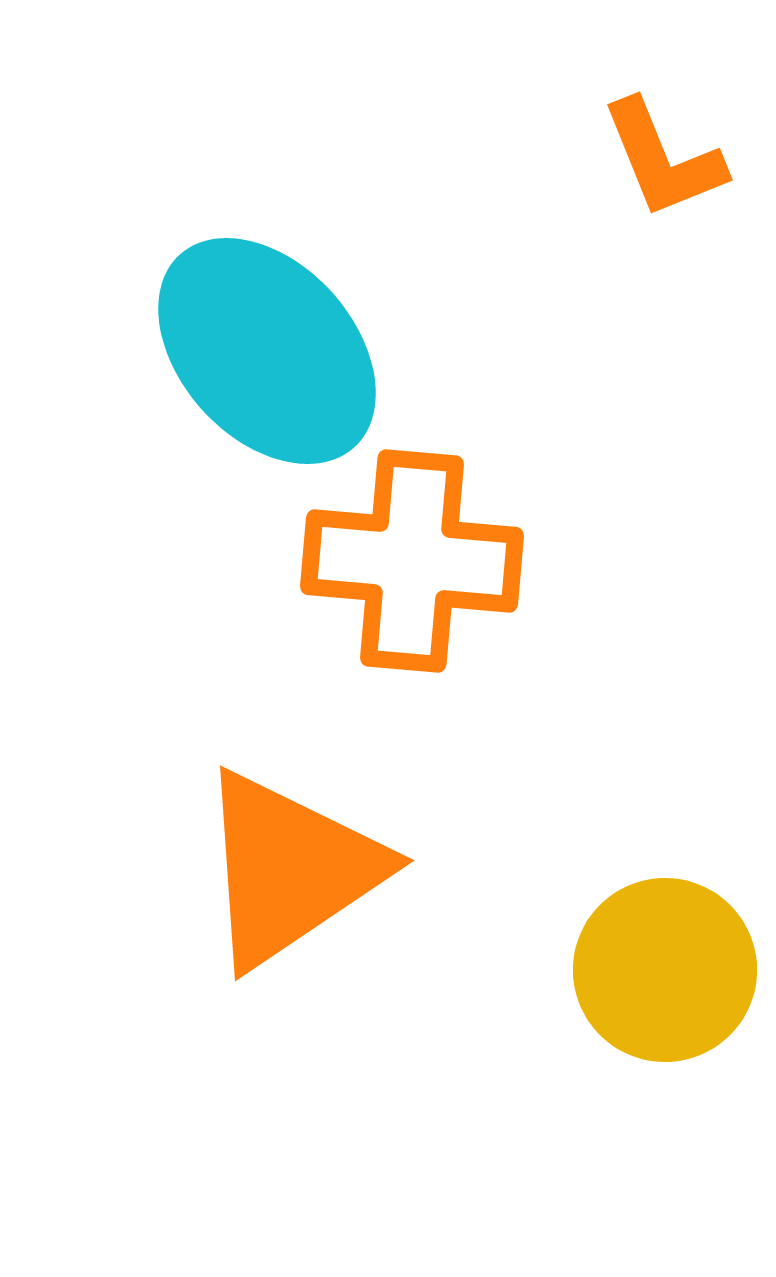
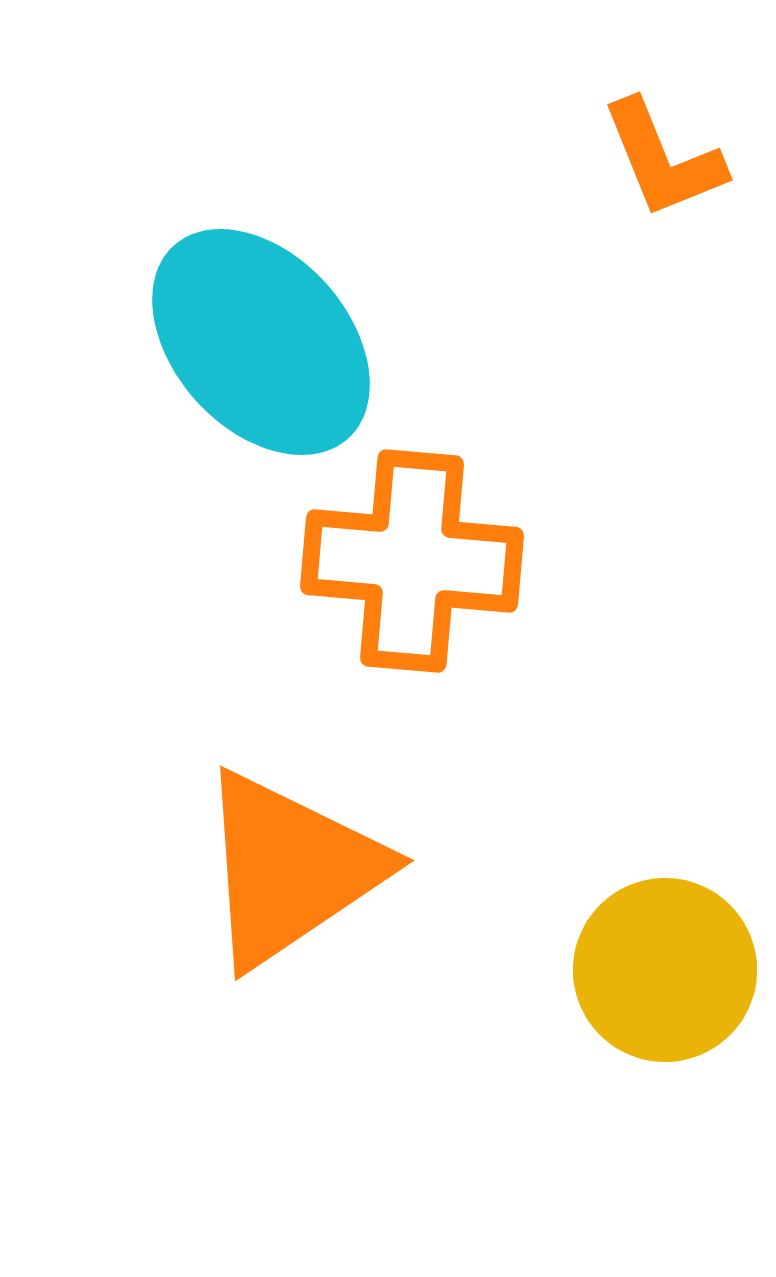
cyan ellipse: moved 6 px left, 9 px up
